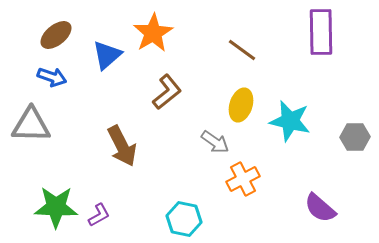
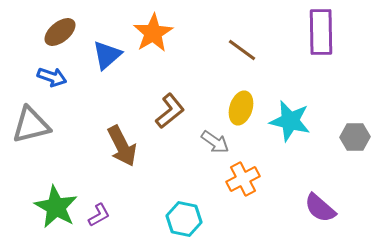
brown ellipse: moved 4 px right, 3 px up
brown L-shape: moved 3 px right, 19 px down
yellow ellipse: moved 3 px down
gray triangle: rotated 15 degrees counterclockwise
green star: rotated 27 degrees clockwise
